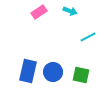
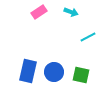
cyan arrow: moved 1 px right, 1 px down
blue circle: moved 1 px right
